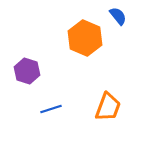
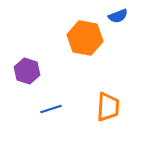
blue semicircle: rotated 108 degrees clockwise
orange hexagon: rotated 12 degrees counterclockwise
orange trapezoid: rotated 16 degrees counterclockwise
